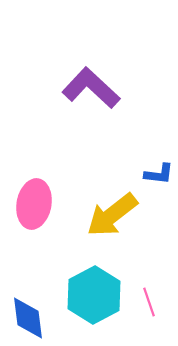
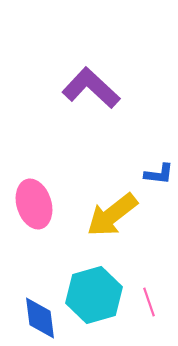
pink ellipse: rotated 27 degrees counterclockwise
cyan hexagon: rotated 12 degrees clockwise
blue diamond: moved 12 px right
